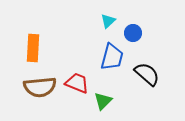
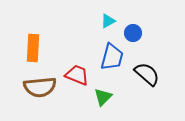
cyan triangle: rotated 14 degrees clockwise
red trapezoid: moved 8 px up
green triangle: moved 4 px up
